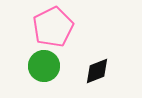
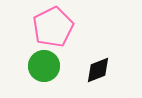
black diamond: moved 1 px right, 1 px up
